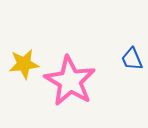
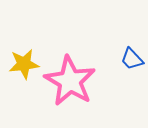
blue trapezoid: rotated 20 degrees counterclockwise
